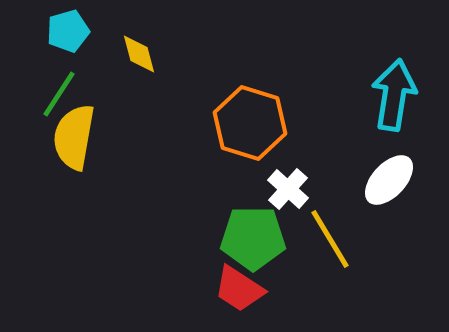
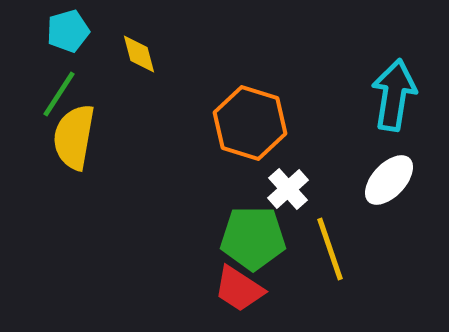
white cross: rotated 6 degrees clockwise
yellow line: moved 10 px down; rotated 12 degrees clockwise
